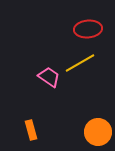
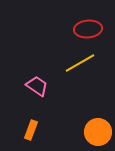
pink trapezoid: moved 12 px left, 9 px down
orange rectangle: rotated 36 degrees clockwise
